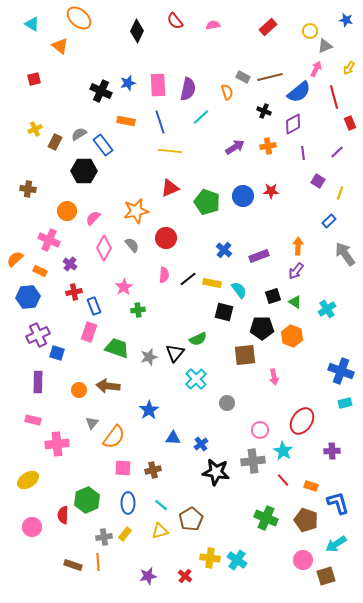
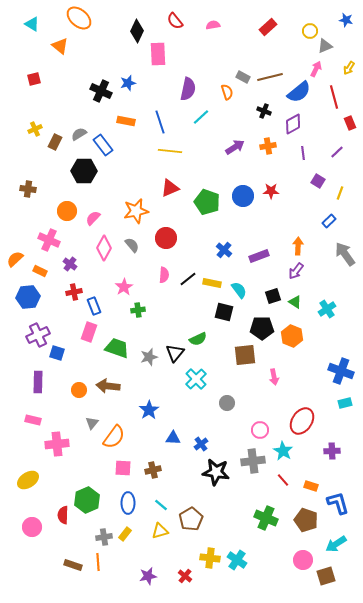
pink rectangle at (158, 85): moved 31 px up
